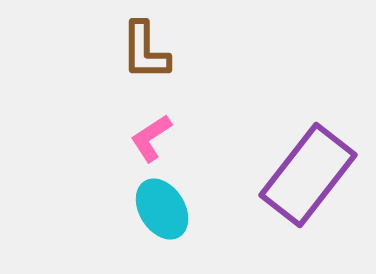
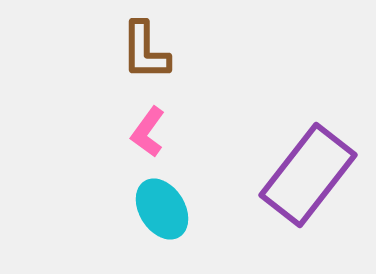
pink L-shape: moved 3 px left, 6 px up; rotated 21 degrees counterclockwise
